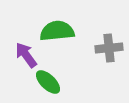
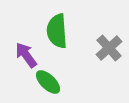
green semicircle: rotated 88 degrees counterclockwise
gray cross: rotated 36 degrees counterclockwise
